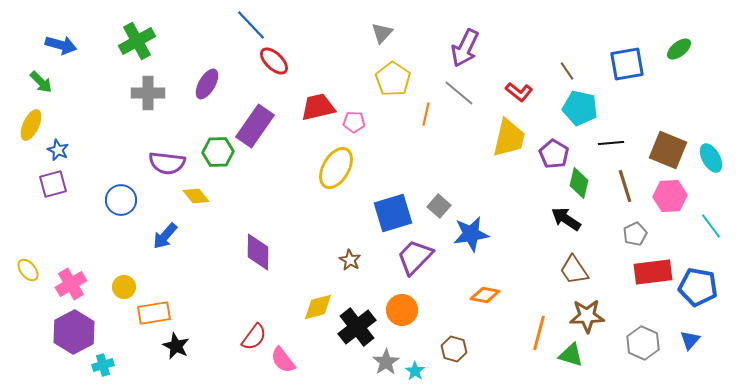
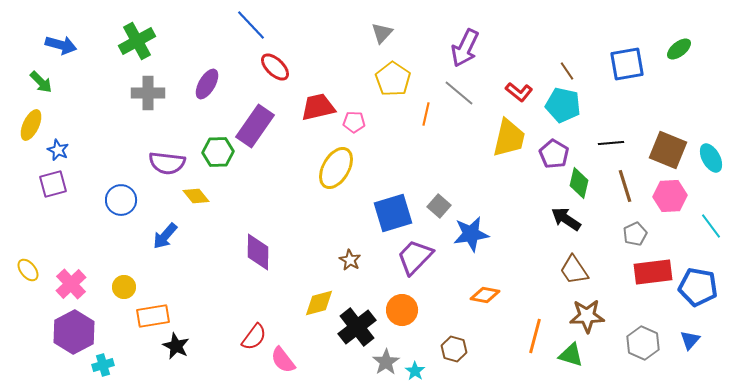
red ellipse at (274, 61): moved 1 px right, 6 px down
cyan pentagon at (580, 108): moved 17 px left, 3 px up
pink cross at (71, 284): rotated 12 degrees counterclockwise
yellow diamond at (318, 307): moved 1 px right, 4 px up
orange rectangle at (154, 313): moved 1 px left, 3 px down
orange line at (539, 333): moved 4 px left, 3 px down
